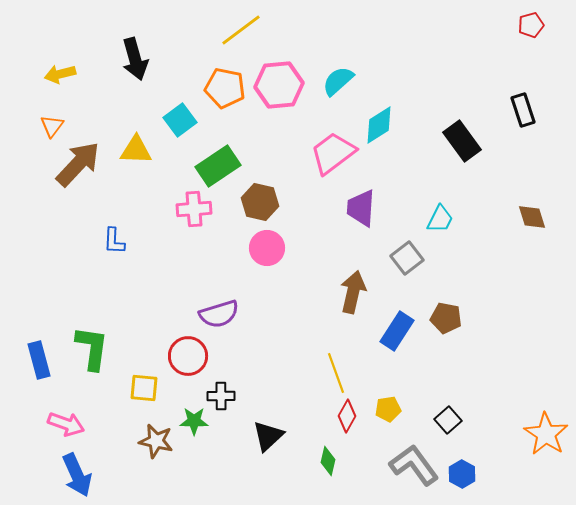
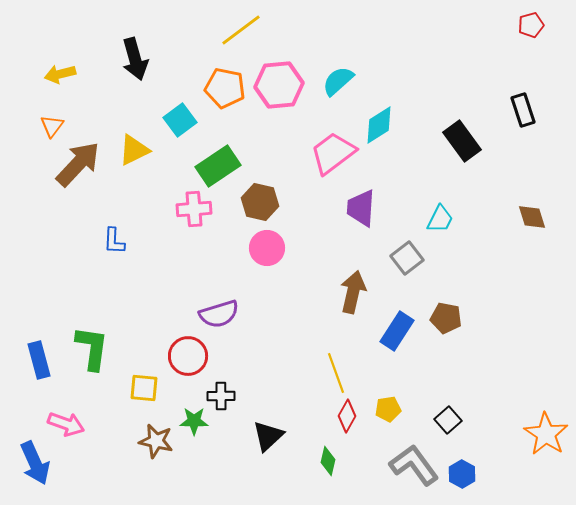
yellow triangle at (136, 150): moved 2 px left; rotated 28 degrees counterclockwise
blue arrow at (77, 475): moved 42 px left, 12 px up
